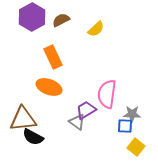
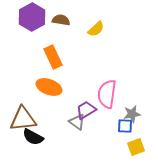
brown semicircle: rotated 36 degrees clockwise
gray star: rotated 12 degrees counterclockwise
yellow square: rotated 30 degrees clockwise
